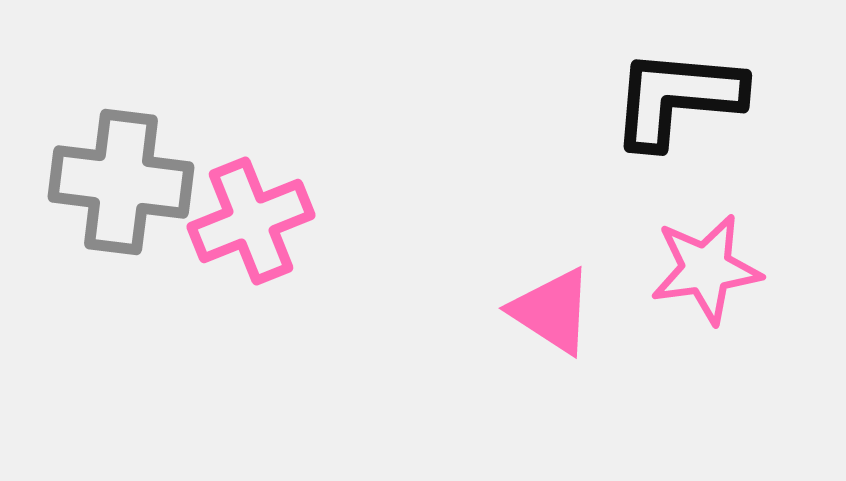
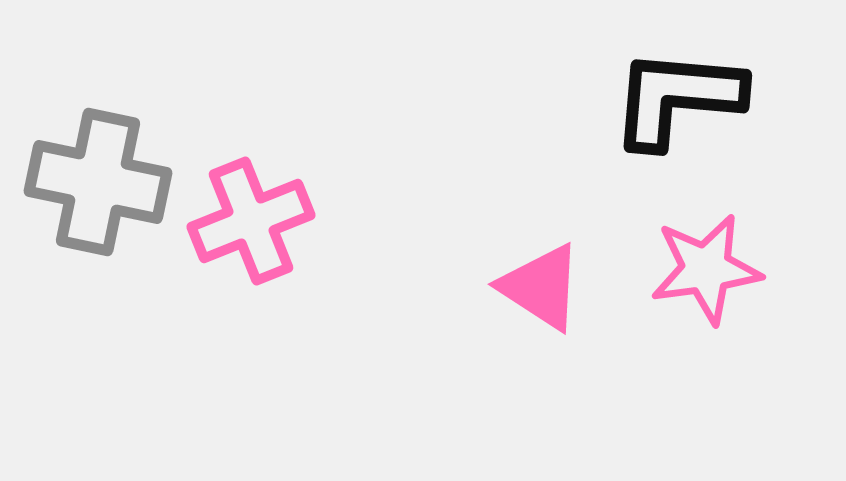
gray cross: moved 23 px left; rotated 5 degrees clockwise
pink triangle: moved 11 px left, 24 px up
